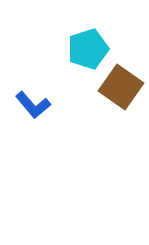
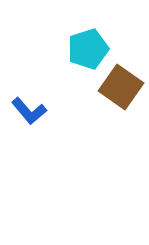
blue L-shape: moved 4 px left, 6 px down
